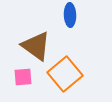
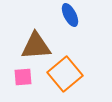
blue ellipse: rotated 25 degrees counterclockwise
brown triangle: rotated 40 degrees counterclockwise
